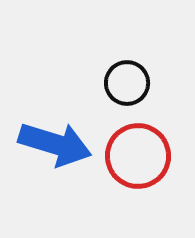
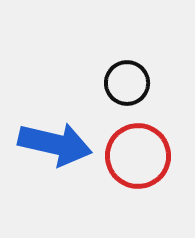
blue arrow: rotated 4 degrees counterclockwise
